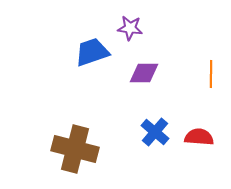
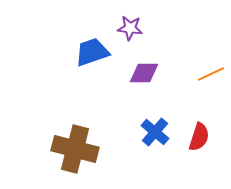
orange line: rotated 64 degrees clockwise
red semicircle: rotated 104 degrees clockwise
